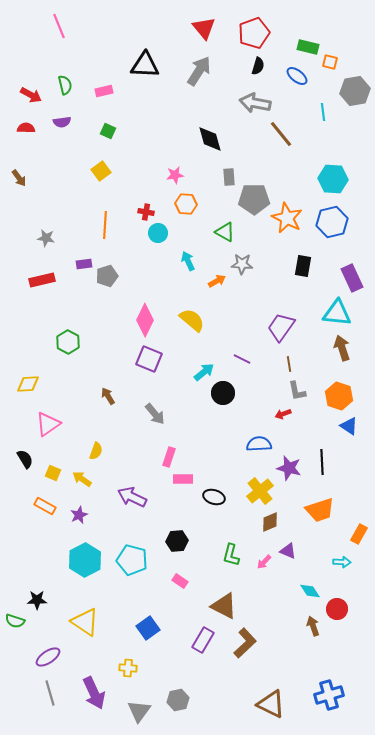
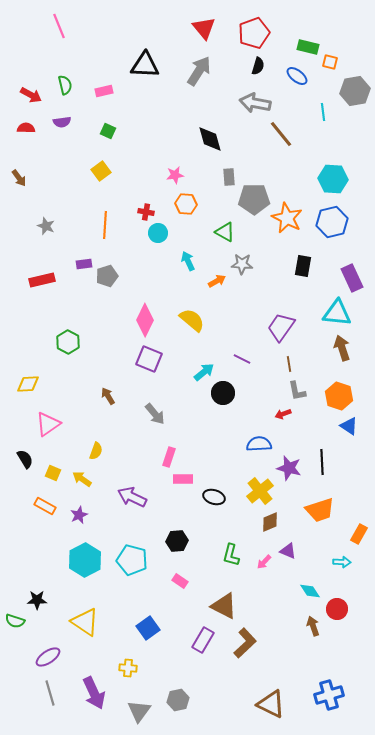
gray star at (46, 238): moved 12 px up; rotated 12 degrees clockwise
